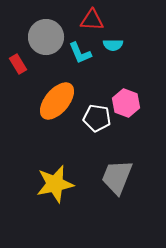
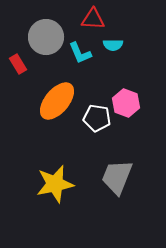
red triangle: moved 1 px right, 1 px up
